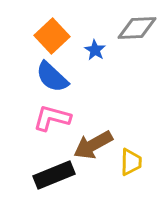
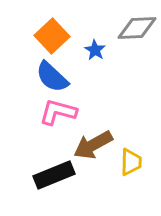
pink L-shape: moved 6 px right, 6 px up
